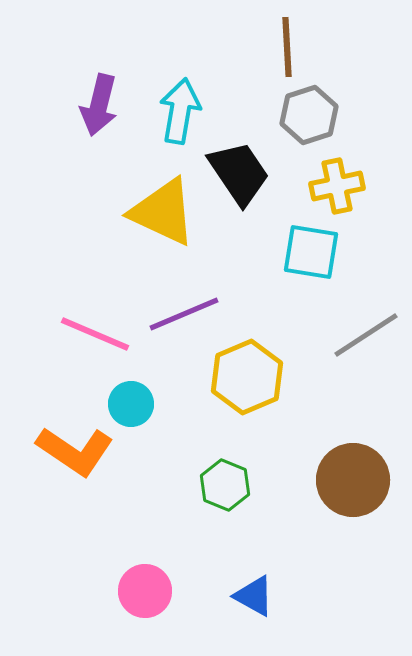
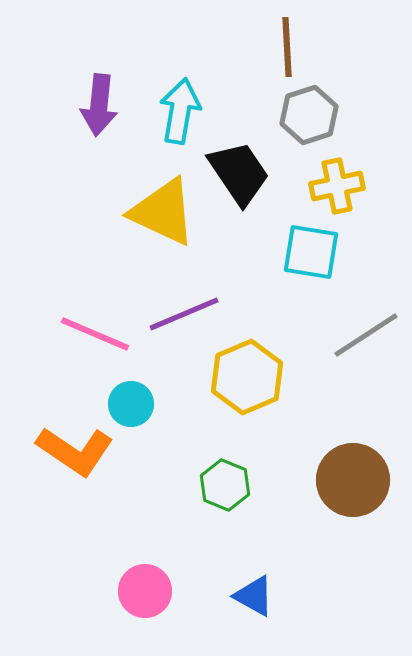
purple arrow: rotated 8 degrees counterclockwise
